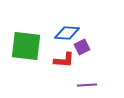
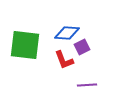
green square: moved 1 px left, 1 px up
red L-shape: rotated 65 degrees clockwise
